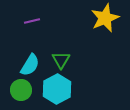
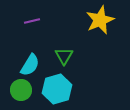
yellow star: moved 5 px left, 2 px down
green triangle: moved 3 px right, 4 px up
cyan hexagon: rotated 12 degrees clockwise
